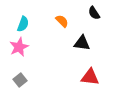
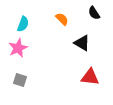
orange semicircle: moved 2 px up
black triangle: rotated 24 degrees clockwise
pink star: moved 1 px left, 1 px down
gray square: rotated 32 degrees counterclockwise
